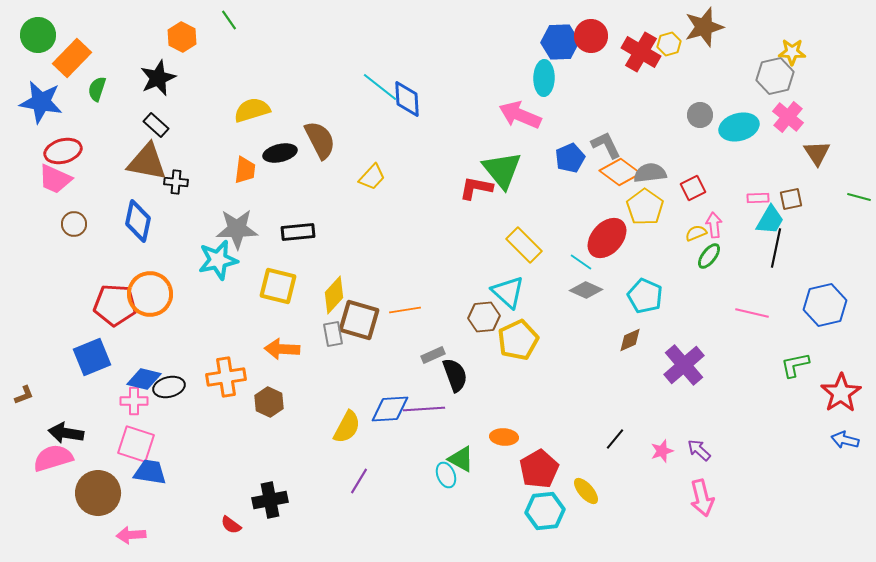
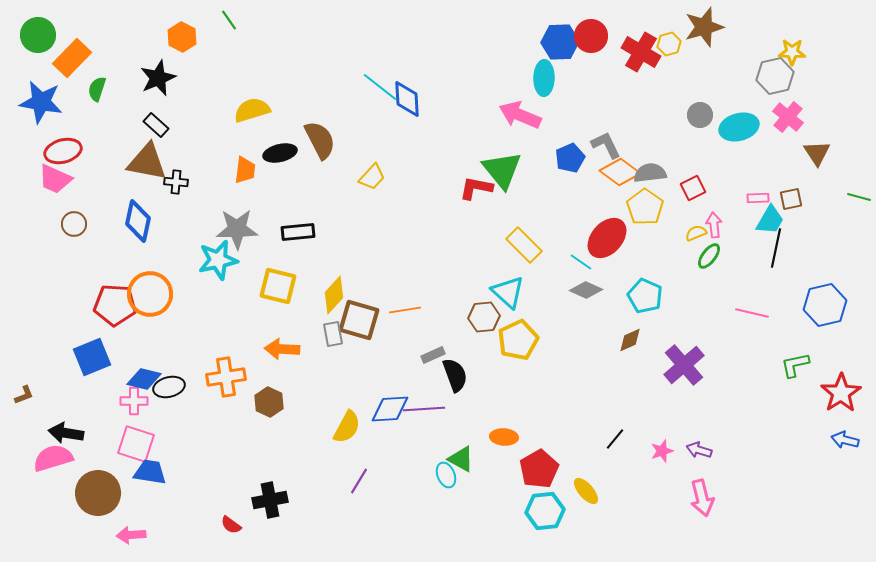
purple arrow at (699, 450): rotated 25 degrees counterclockwise
